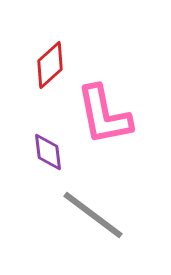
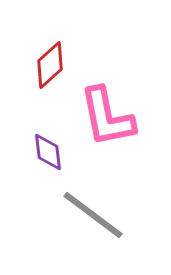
pink L-shape: moved 3 px right, 2 px down
